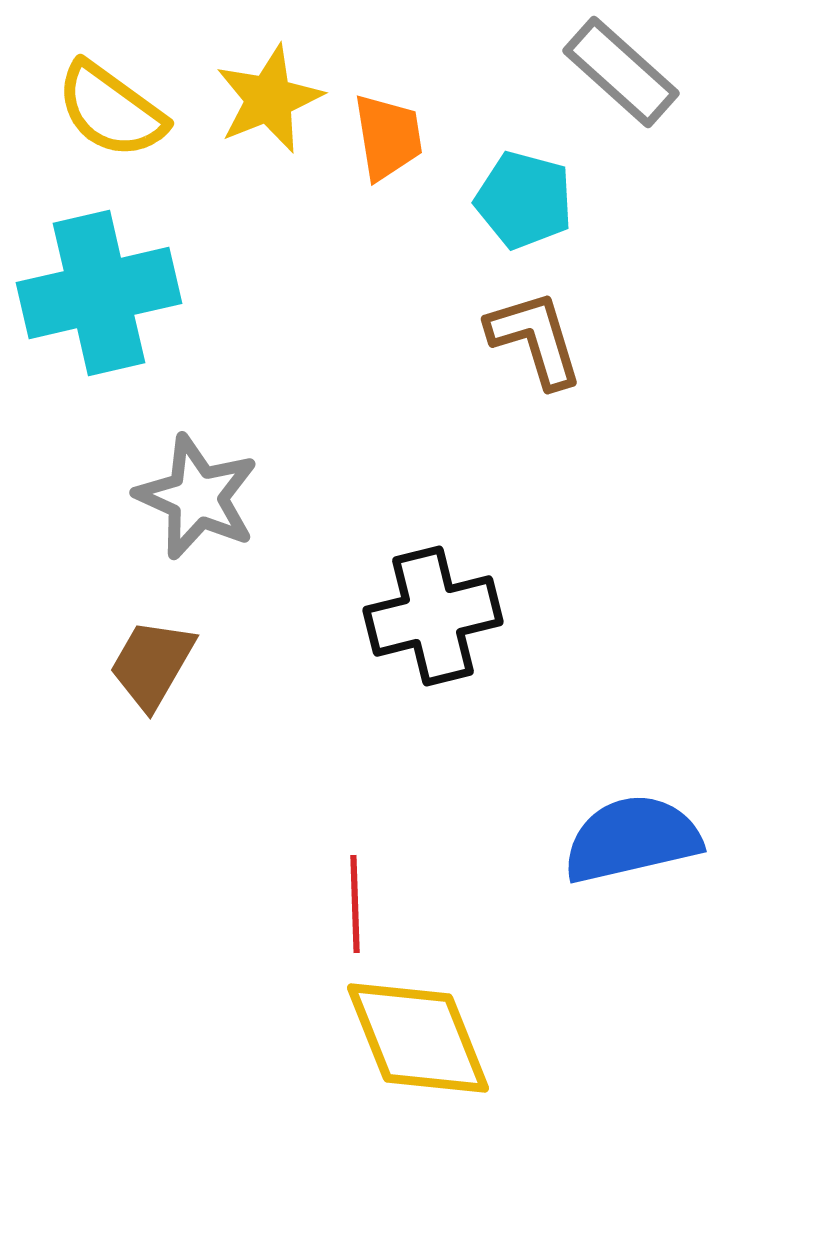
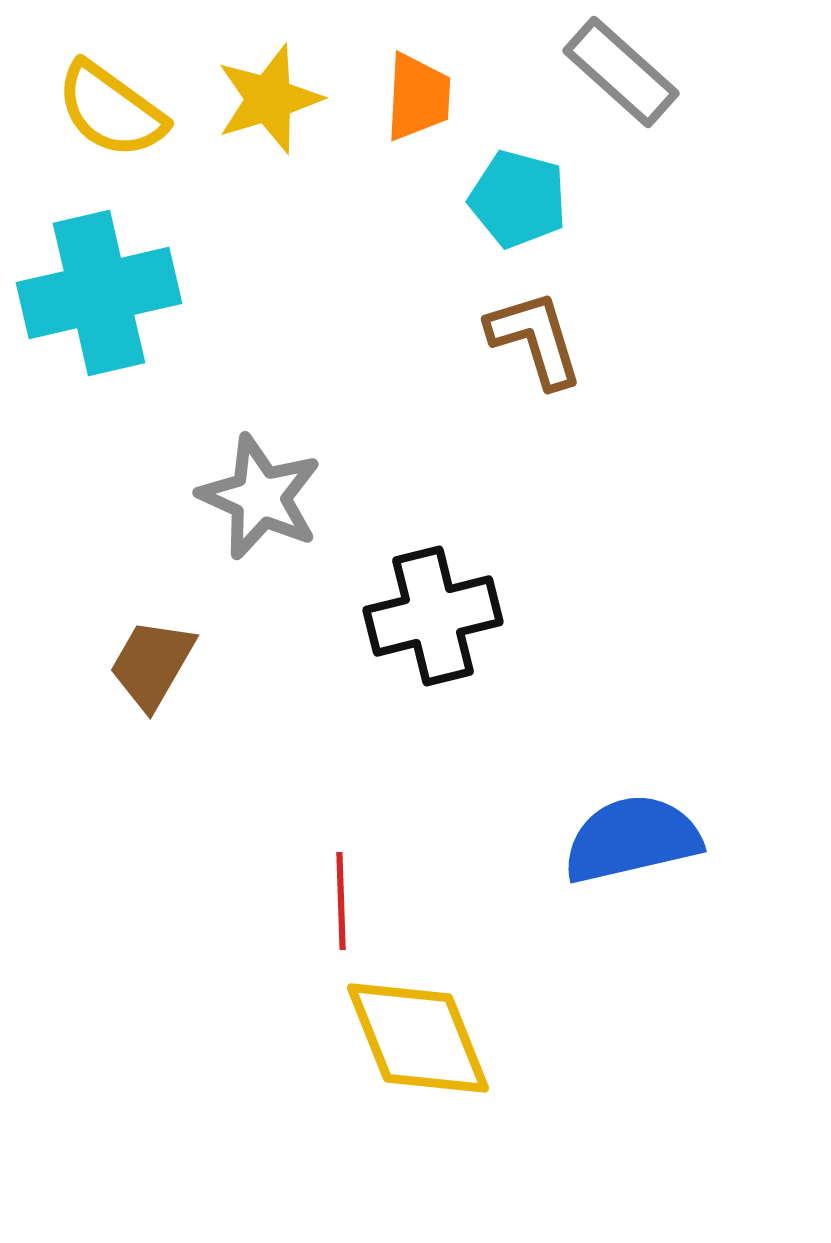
yellow star: rotated 5 degrees clockwise
orange trapezoid: moved 30 px right, 40 px up; rotated 12 degrees clockwise
cyan pentagon: moved 6 px left, 1 px up
gray star: moved 63 px right
red line: moved 14 px left, 3 px up
